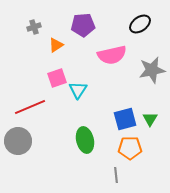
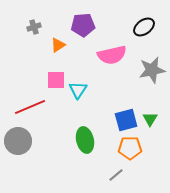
black ellipse: moved 4 px right, 3 px down
orange triangle: moved 2 px right
pink square: moved 1 px left, 2 px down; rotated 18 degrees clockwise
blue square: moved 1 px right, 1 px down
gray line: rotated 56 degrees clockwise
